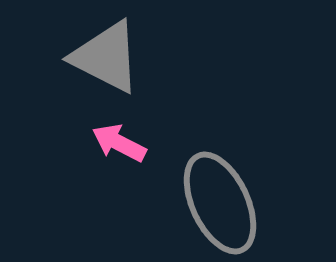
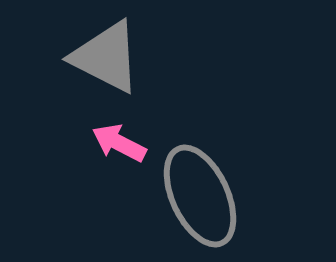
gray ellipse: moved 20 px left, 7 px up
